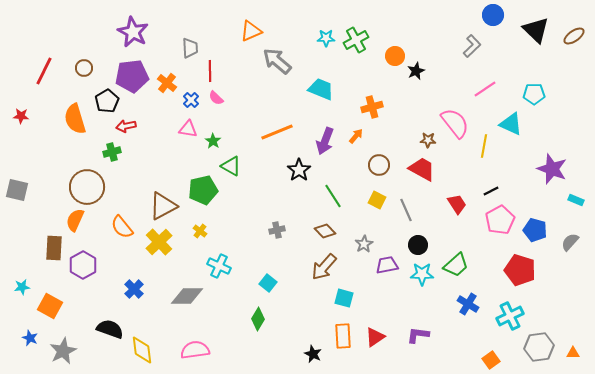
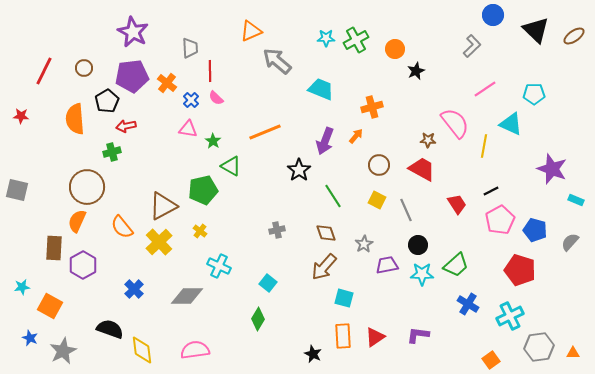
orange circle at (395, 56): moved 7 px up
orange semicircle at (75, 119): rotated 12 degrees clockwise
orange line at (277, 132): moved 12 px left
orange semicircle at (75, 220): moved 2 px right, 1 px down
brown diamond at (325, 231): moved 1 px right, 2 px down; rotated 25 degrees clockwise
